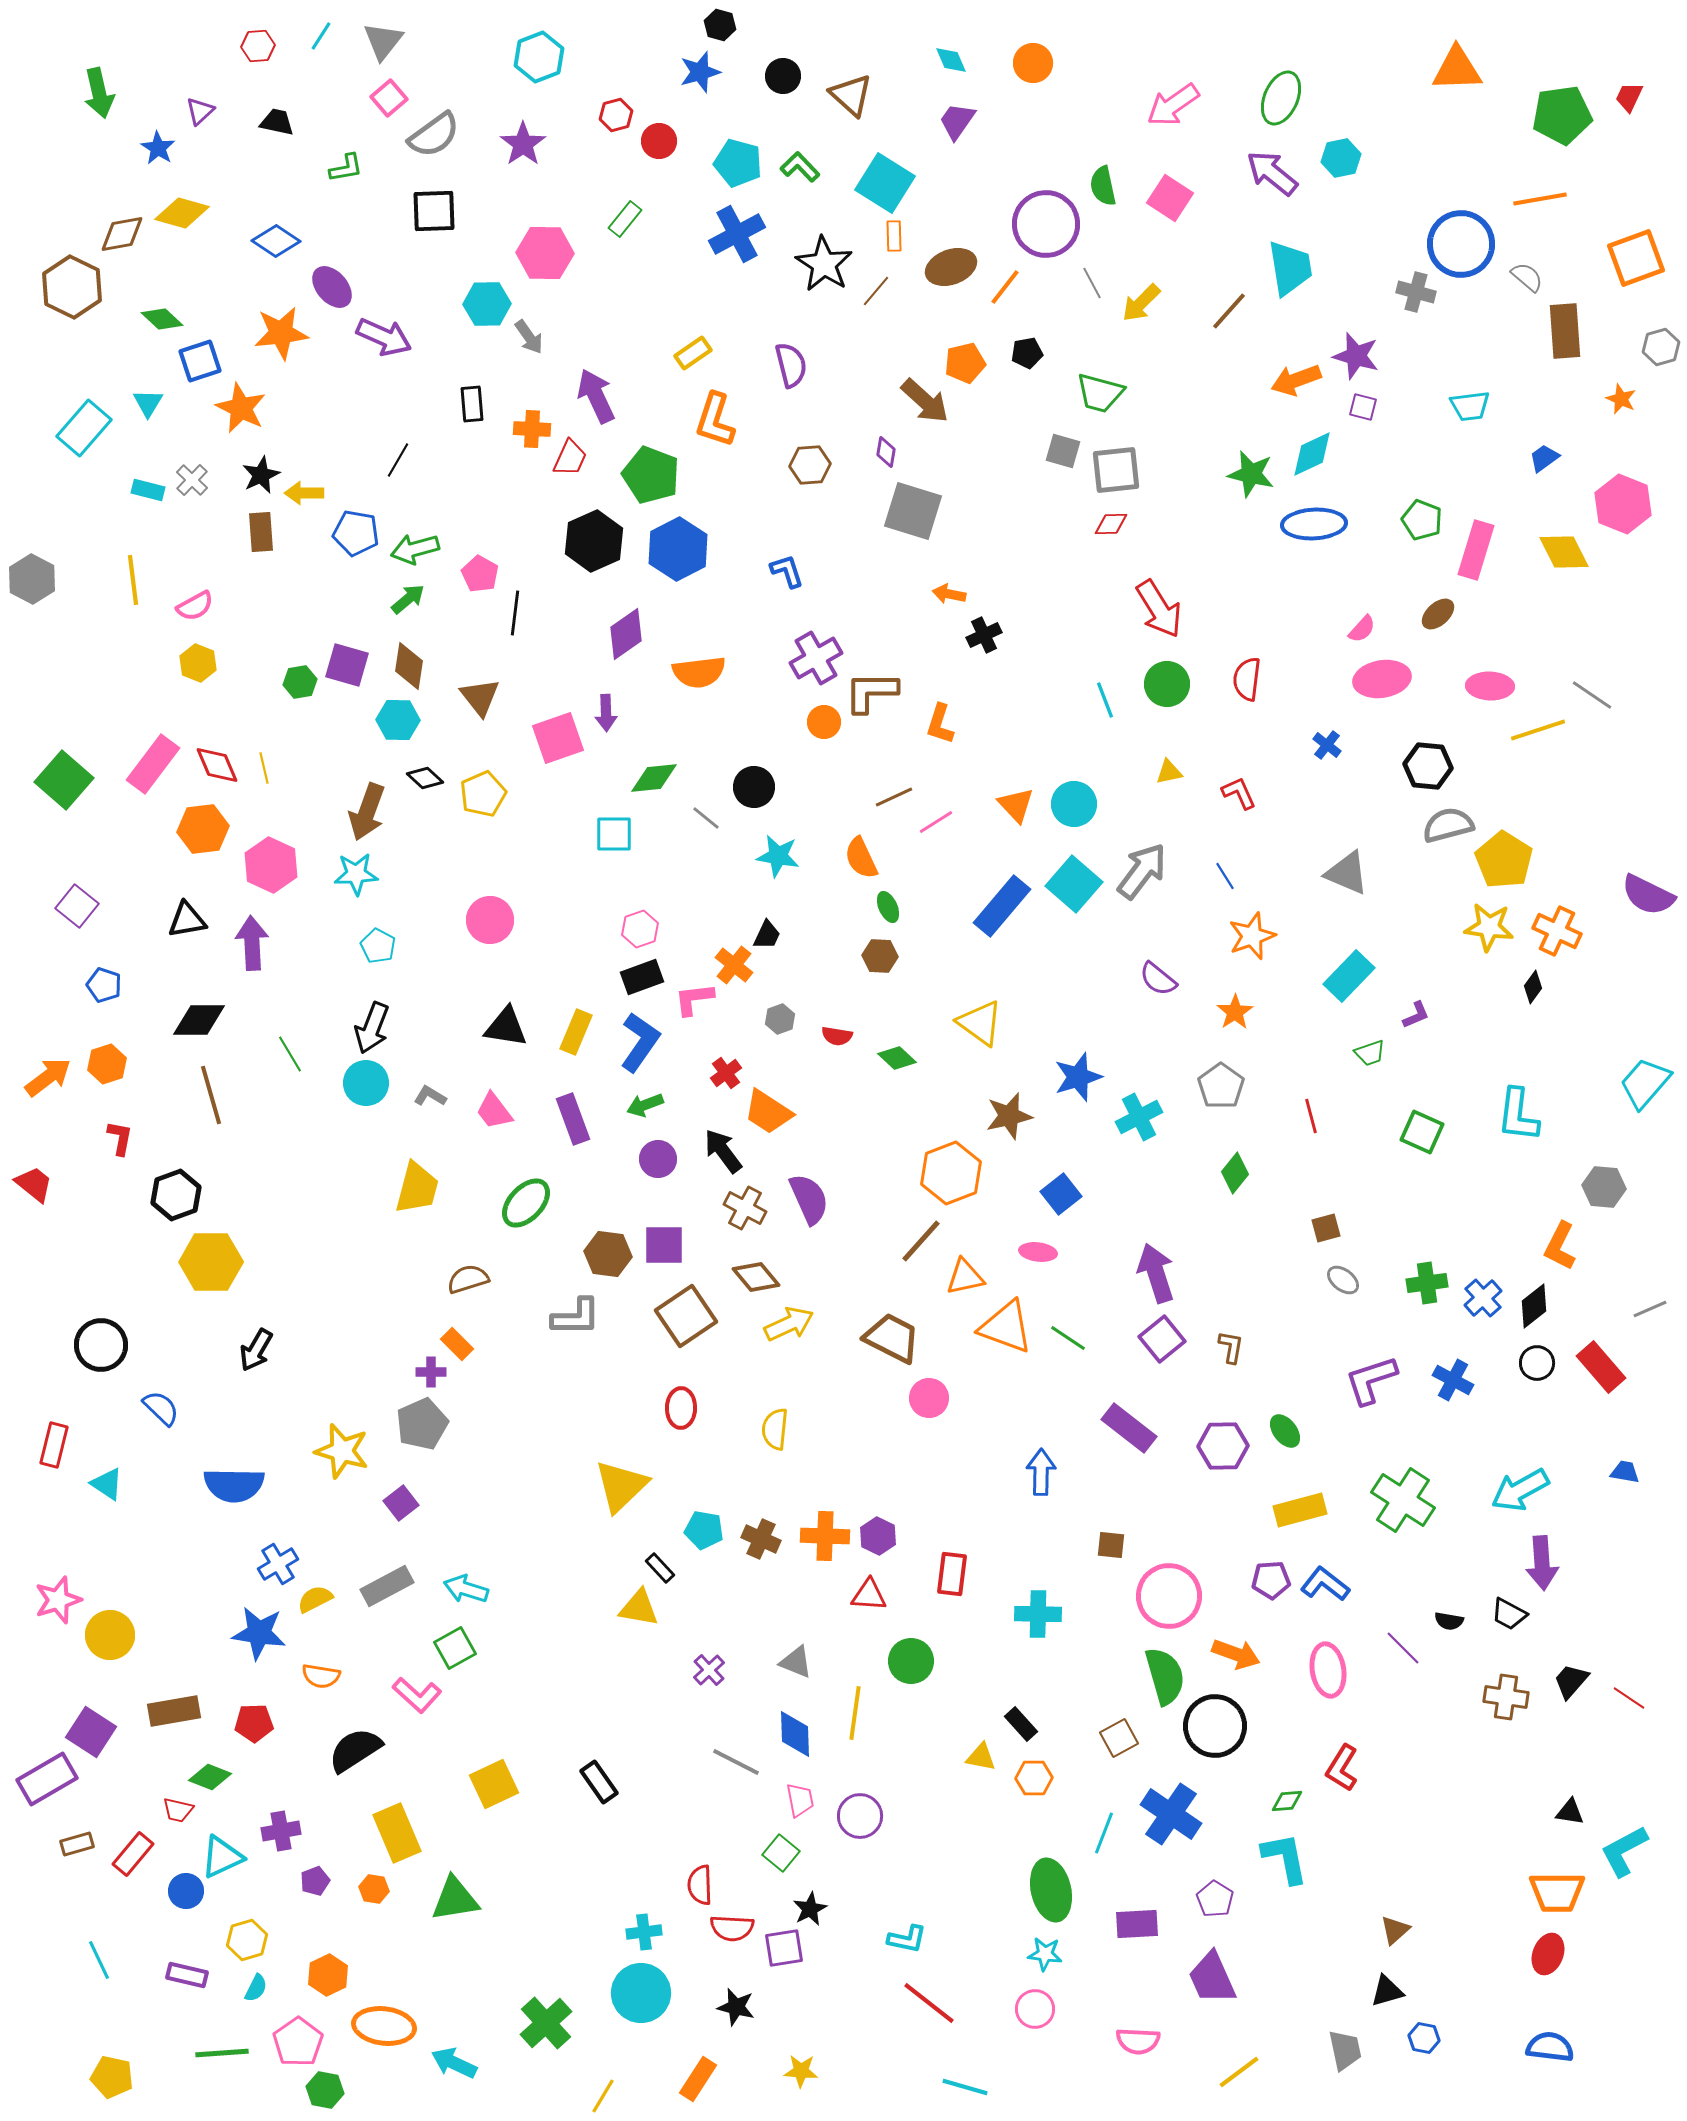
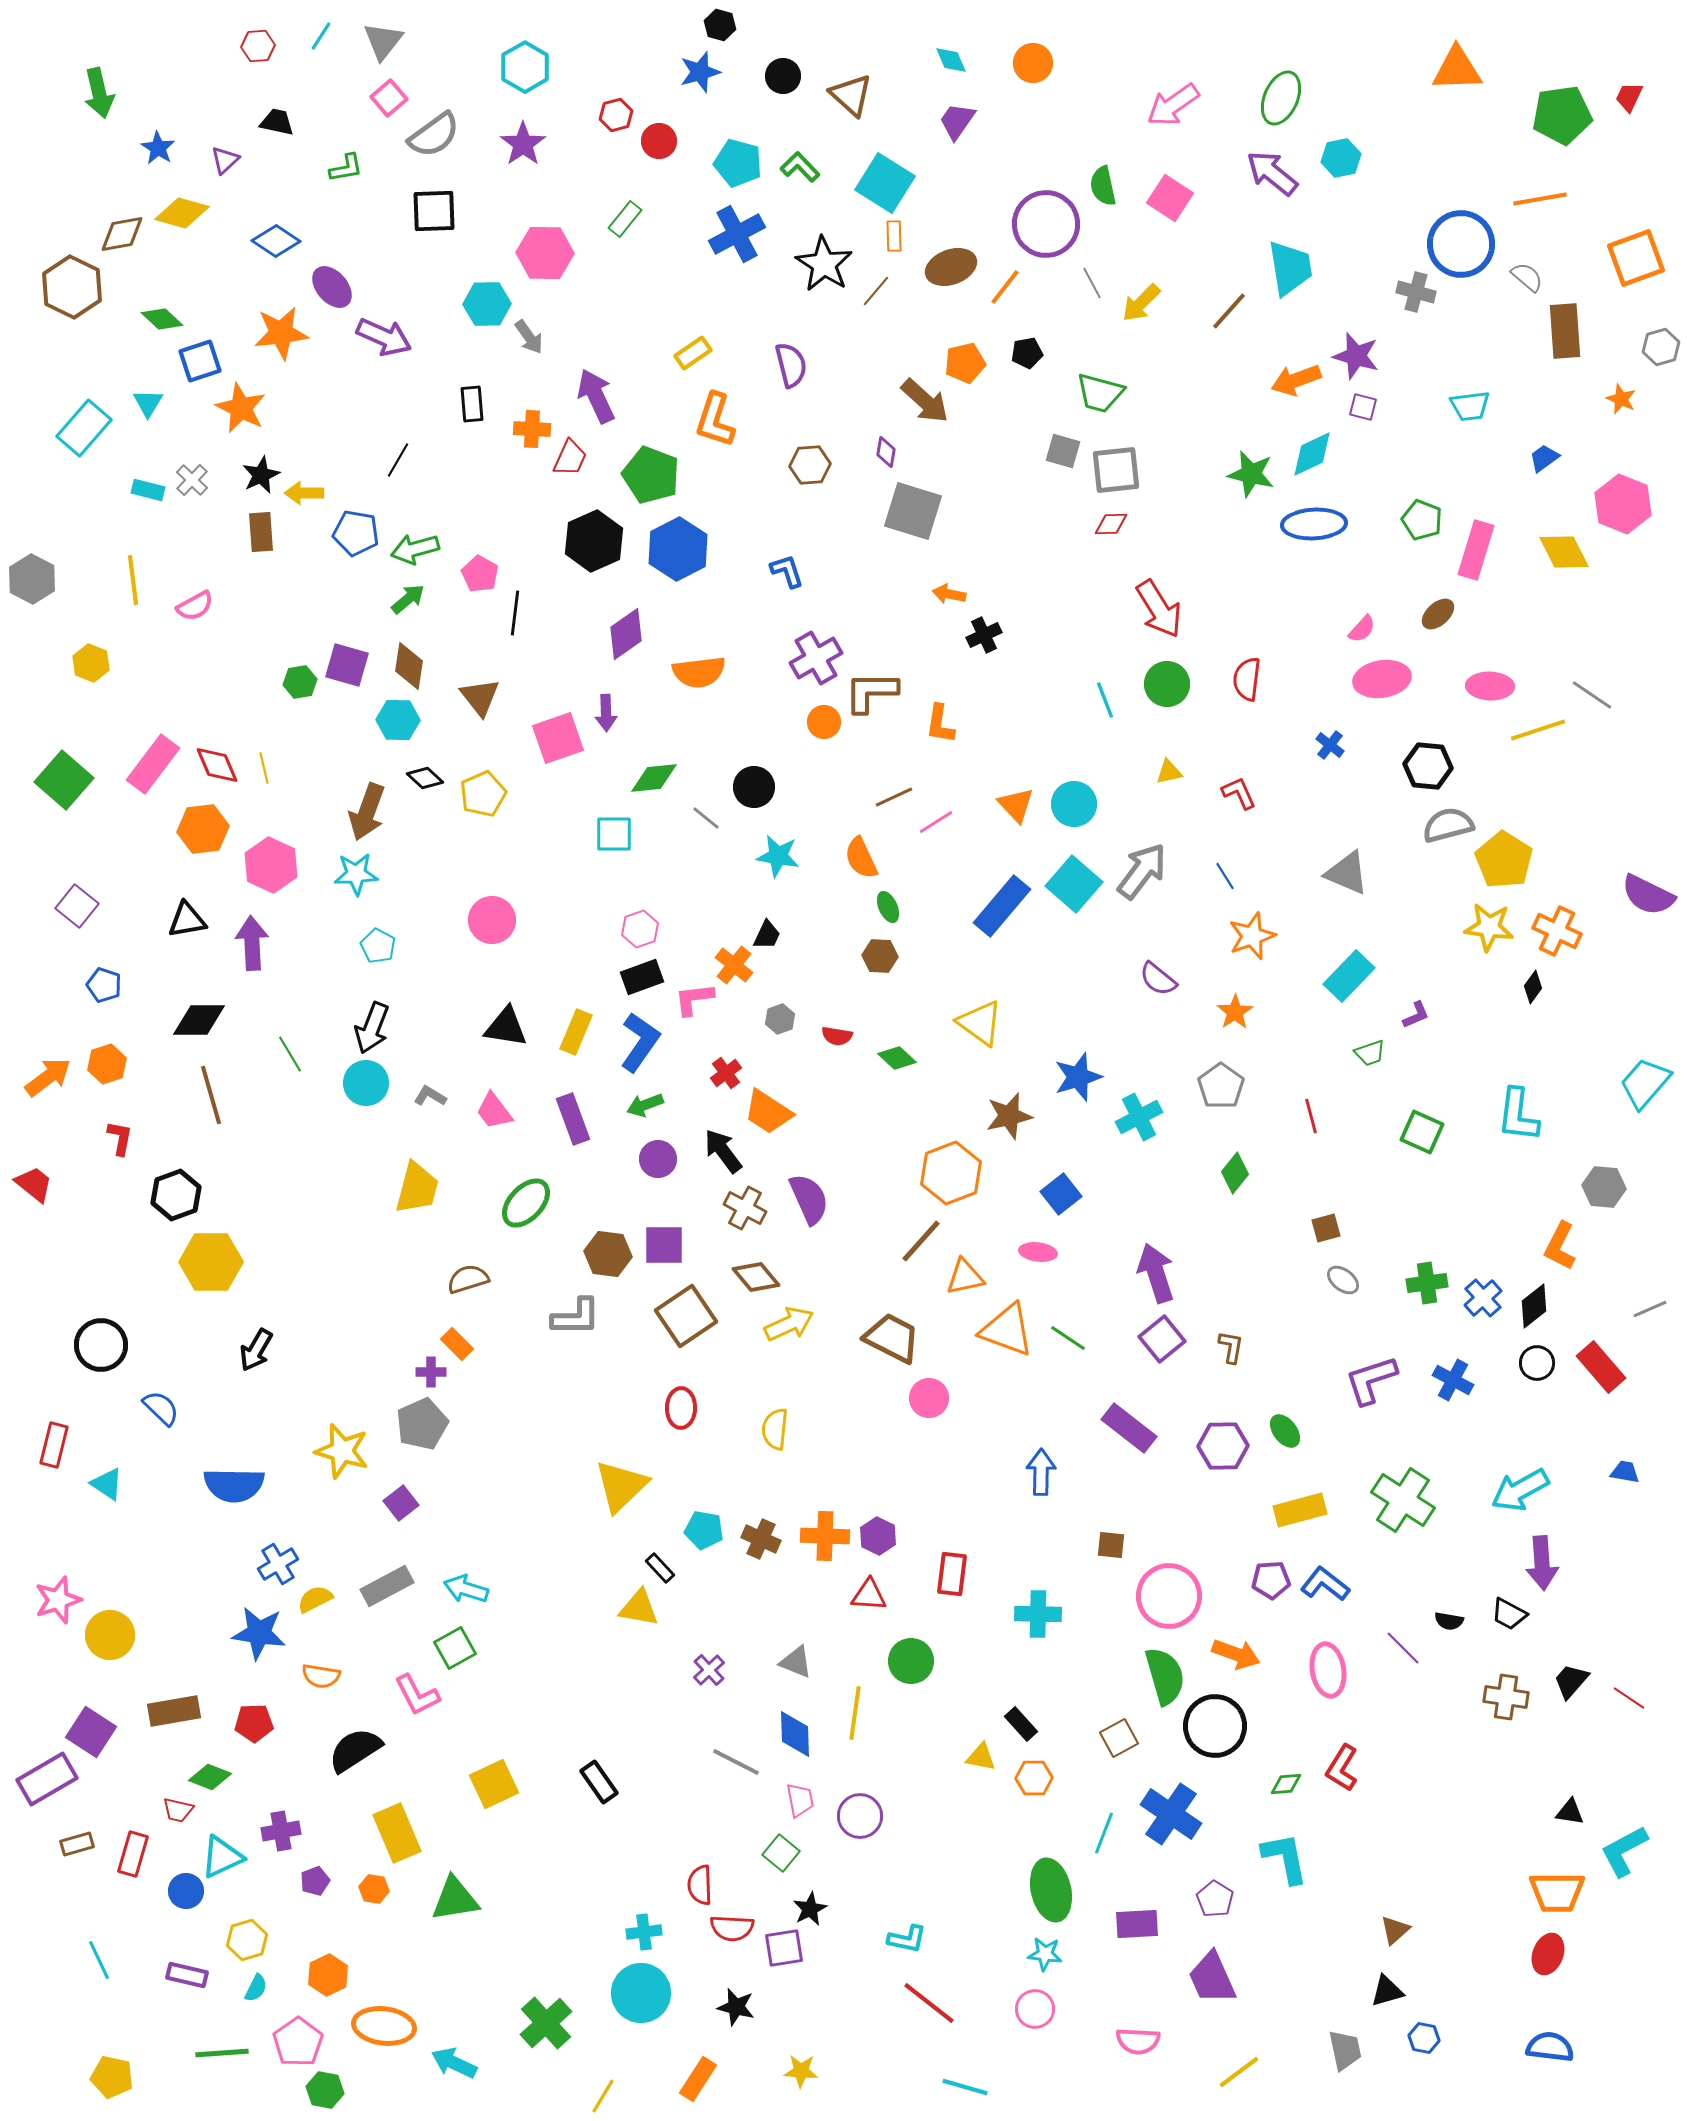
cyan hexagon at (539, 57): moved 14 px left, 10 px down; rotated 9 degrees counterclockwise
purple triangle at (200, 111): moved 25 px right, 49 px down
yellow hexagon at (198, 663): moved 107 px left
orange L-shape at (940, 724): rotated 9 degrees counterclockwise
blue cross at (1327, 745): moved 3 px right
pink circle at (490, 920): moved 2 px right
orange triangle at (1006, 1327): moved 1 px right, 3 px down
pink L-shape at (417, 1695): rotated 21 degrees clockwise
green diamond at (1287, 1801): moved 1 px left, 17 px up
red rectangle at (133, 1854): rotated 24 degrees counterclockwise
